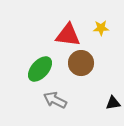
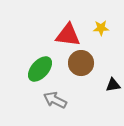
black triangle: moved 18 px up
